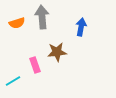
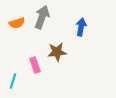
gray arrow: rotated 25 degrees clockwise
cyan line: rotated 42 degrees counterclockwise
